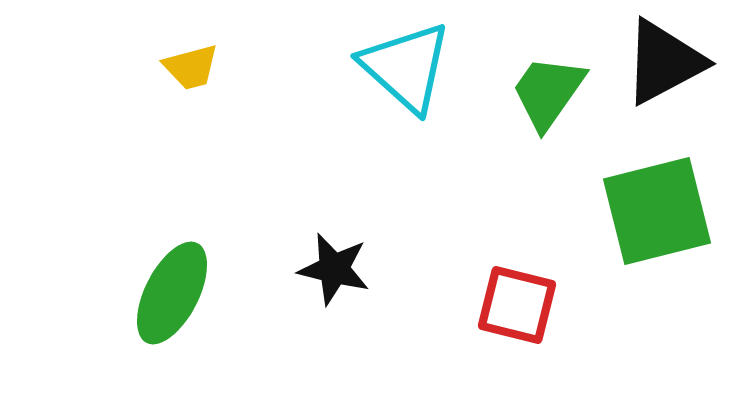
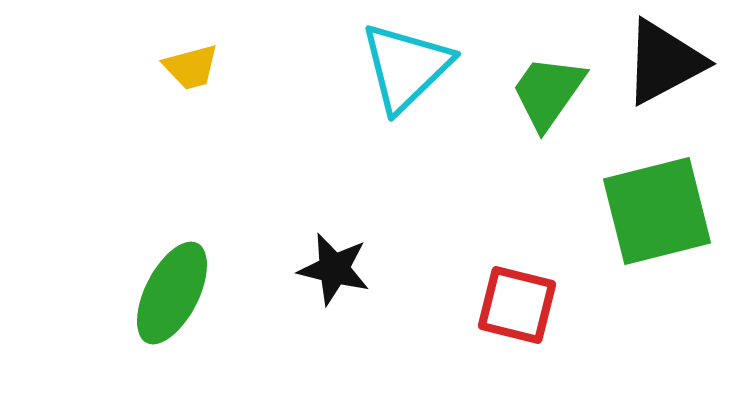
cyan triangle: rotated 34 degrees clockwise
